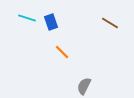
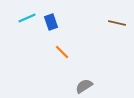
cyan line: rotated 42 degrees counterclockwise
brown line: moved 7 px right; rotated 18 degrees counterclockwise
gray semicircle: rotated 30 degrees clockwise
